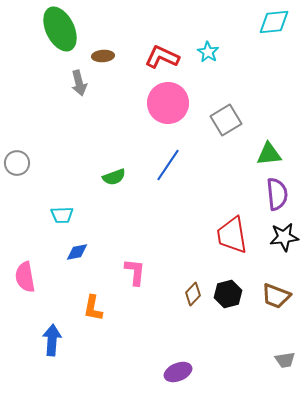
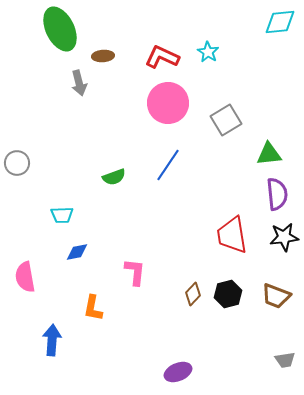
cyan diamond: moved 6 px right
